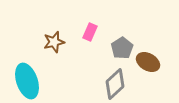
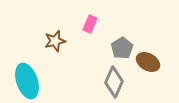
pink rectangle: moved 8 px up
brown star: moved 1 px right, 1 px up
gray diamond: moved 1 px left, 2 px up; rotated 24 degrees counterclockwise
